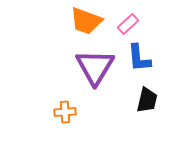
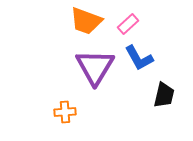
blue L-shape: rotated 24 degrees counterclockwise
black trapezoid: moved 17 px right, 5 px up
